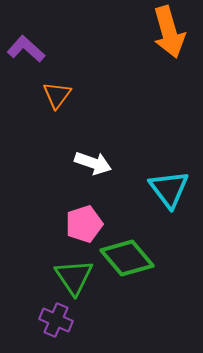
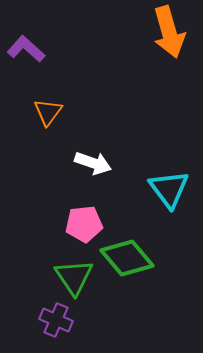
orange triangle: moved 9 px left, 17 px down
pink pentagon: rotated 12 degrees clockwise
